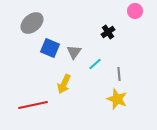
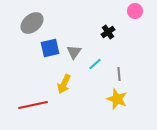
blue square: rotated 36 degrees counterclockwise
